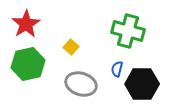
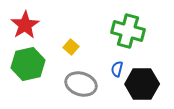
red star: moved 1 px left, 1 px down
